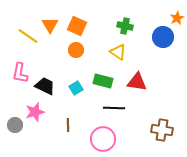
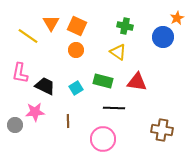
orange triangle: moved 1 px right, 2 px up
pink star: rotated 12 degrees clockwise
brown line: moved 4 px up
